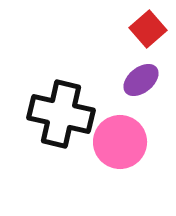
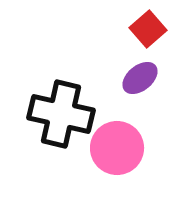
purple ellipse: moved 1 px left, 2 px up
pink circle: moved 3 px left, 6 px down
